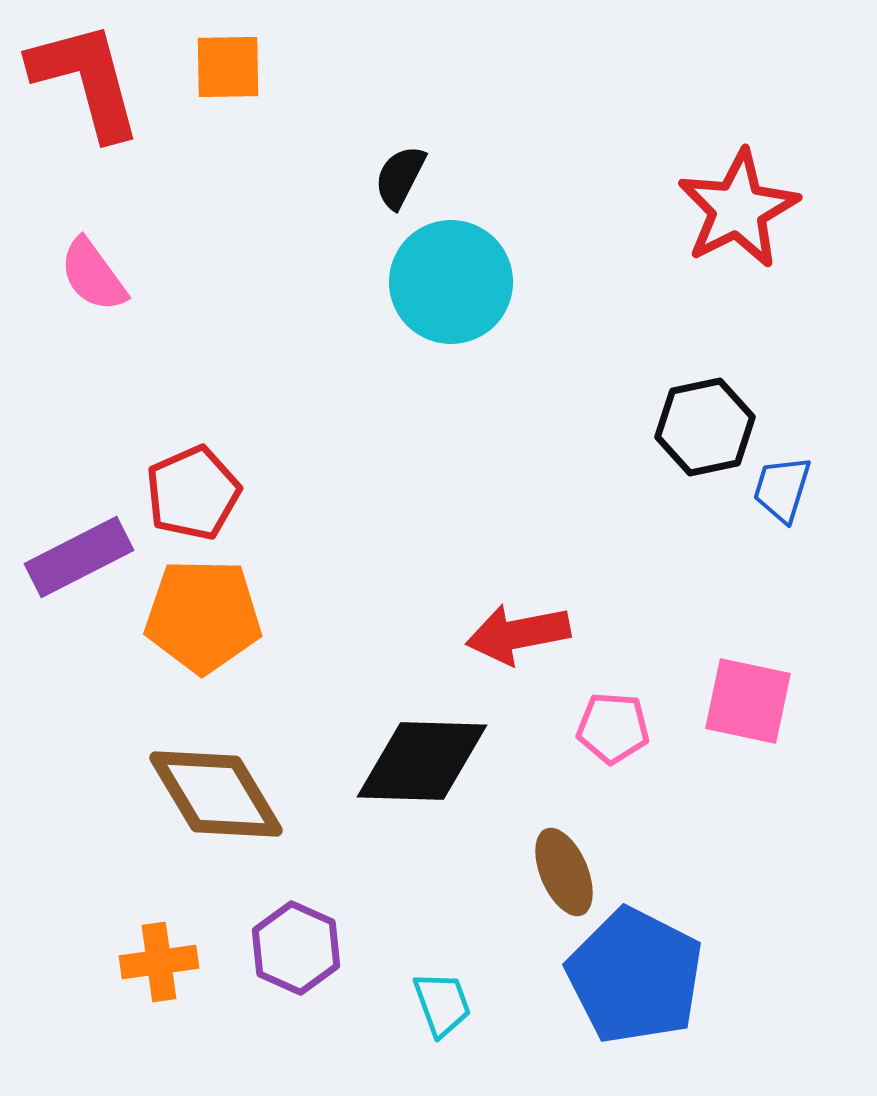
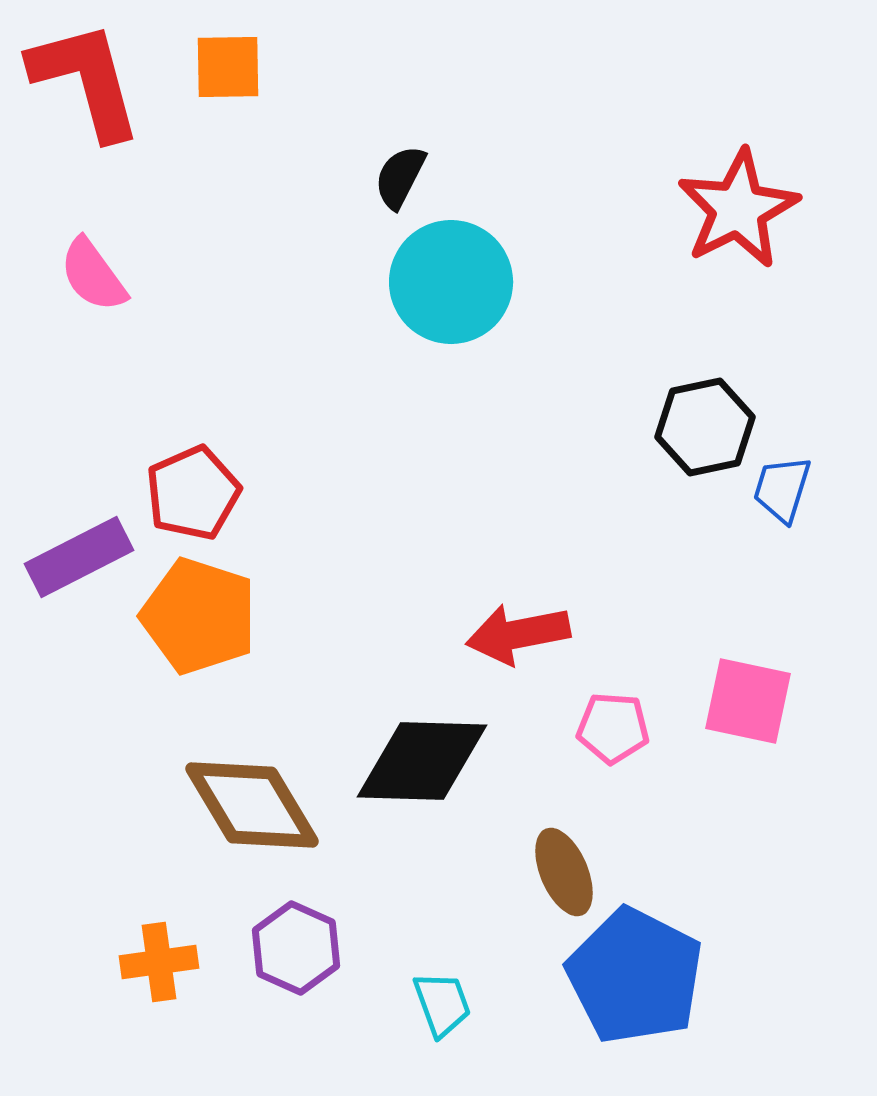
orange pentagon: moved 4 px left; rotated 17 degrees clockwise
brown diamond: moved 36 px right, 11 px down
